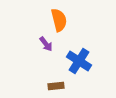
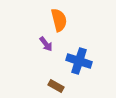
blue cross: rotated 15 degrees counterclockwise
brown rectangle: rotated 35 degrees clockwise
